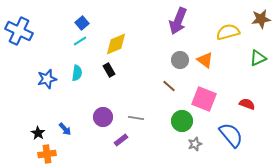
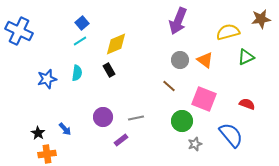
green triangle: moved 12 px left, 1 px up
gray line: rotated 21 degrees counterclockwise
